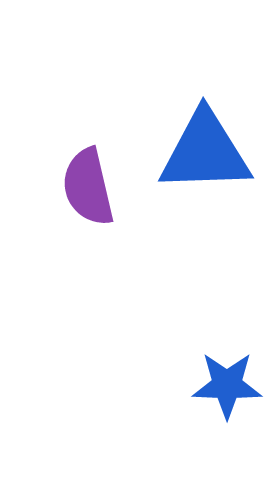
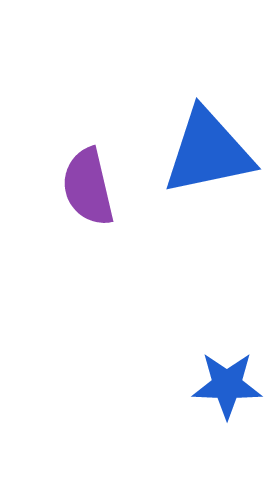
blue triangle: moved 3 px right; rotated 10 degrees counterclockwise
